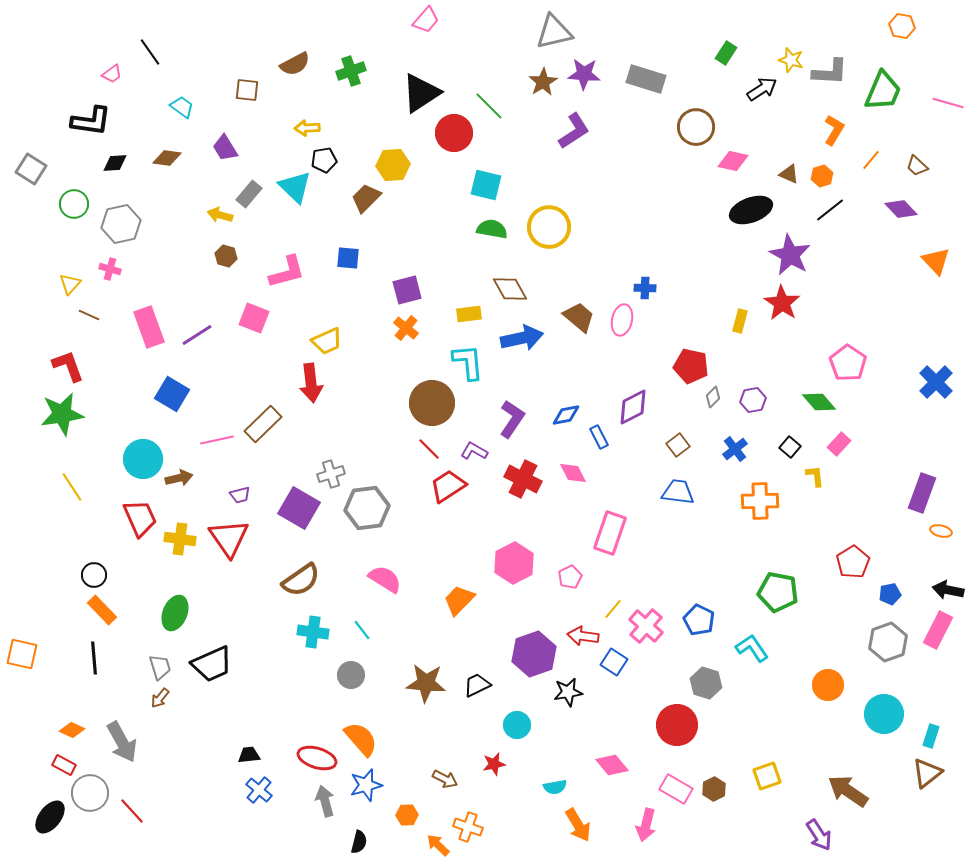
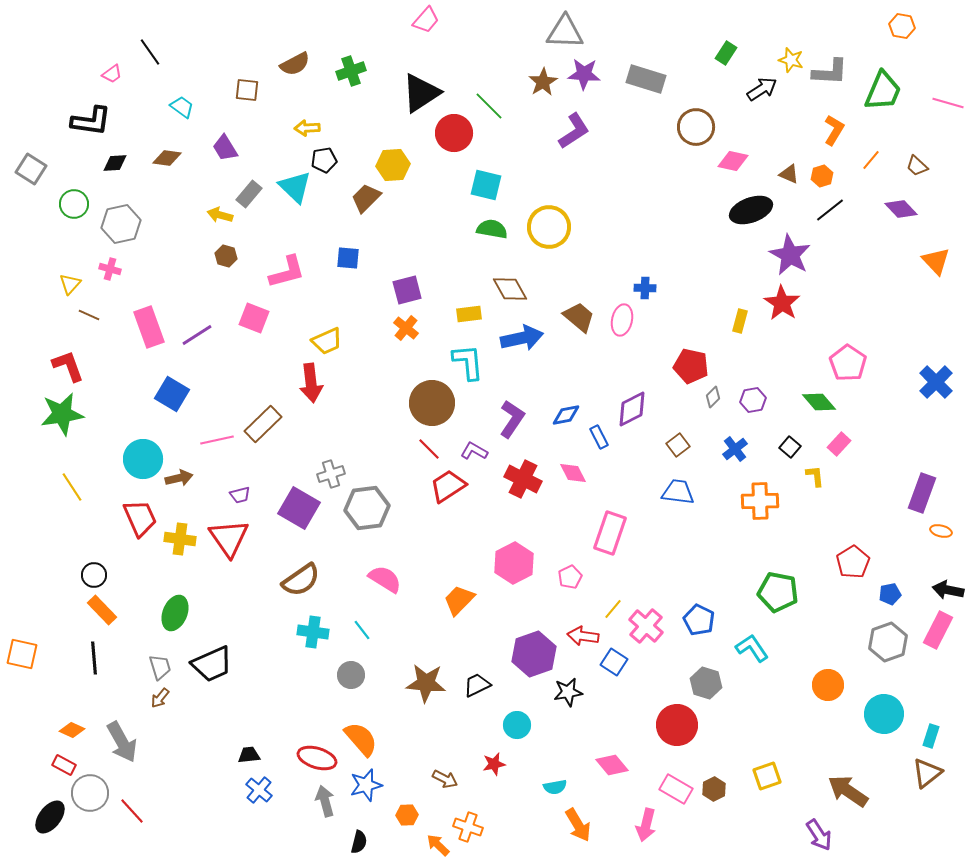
gray triangle at (554, 32): moved 11 px right; rotated 15 degrees clockwise
purple diamond at (633, 407): moved 1 px left, 2 px down
